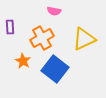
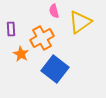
pink semicircle: rotated 64 degrees clockwise
purple rectangle: moved 1 px right, 2 px down
yellow triangle: moved 4 px left, 17 px up; rotated 10 degrees counterclockwise
orange star: moved 2 px left, 7 px up
